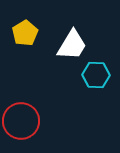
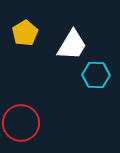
red circle: moved 2 px down
